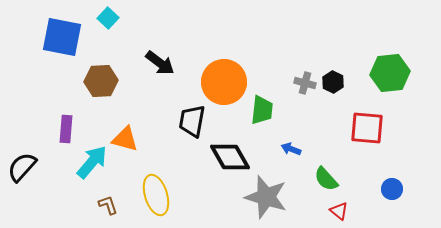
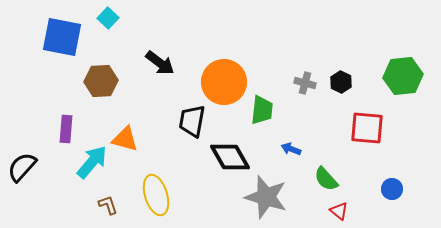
green hexagon: moved 13 px right, 3 px down
black hexagon: moved 8 px right
